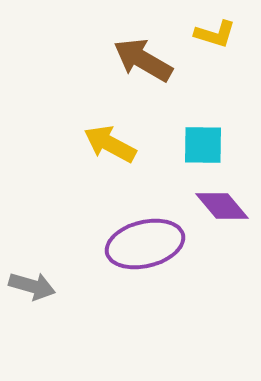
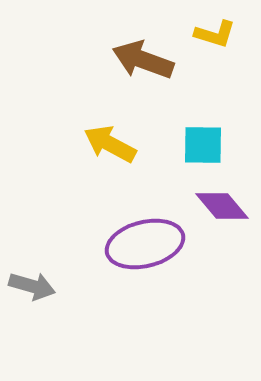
brown arrow: rotated 10 degrees counterclockwise
